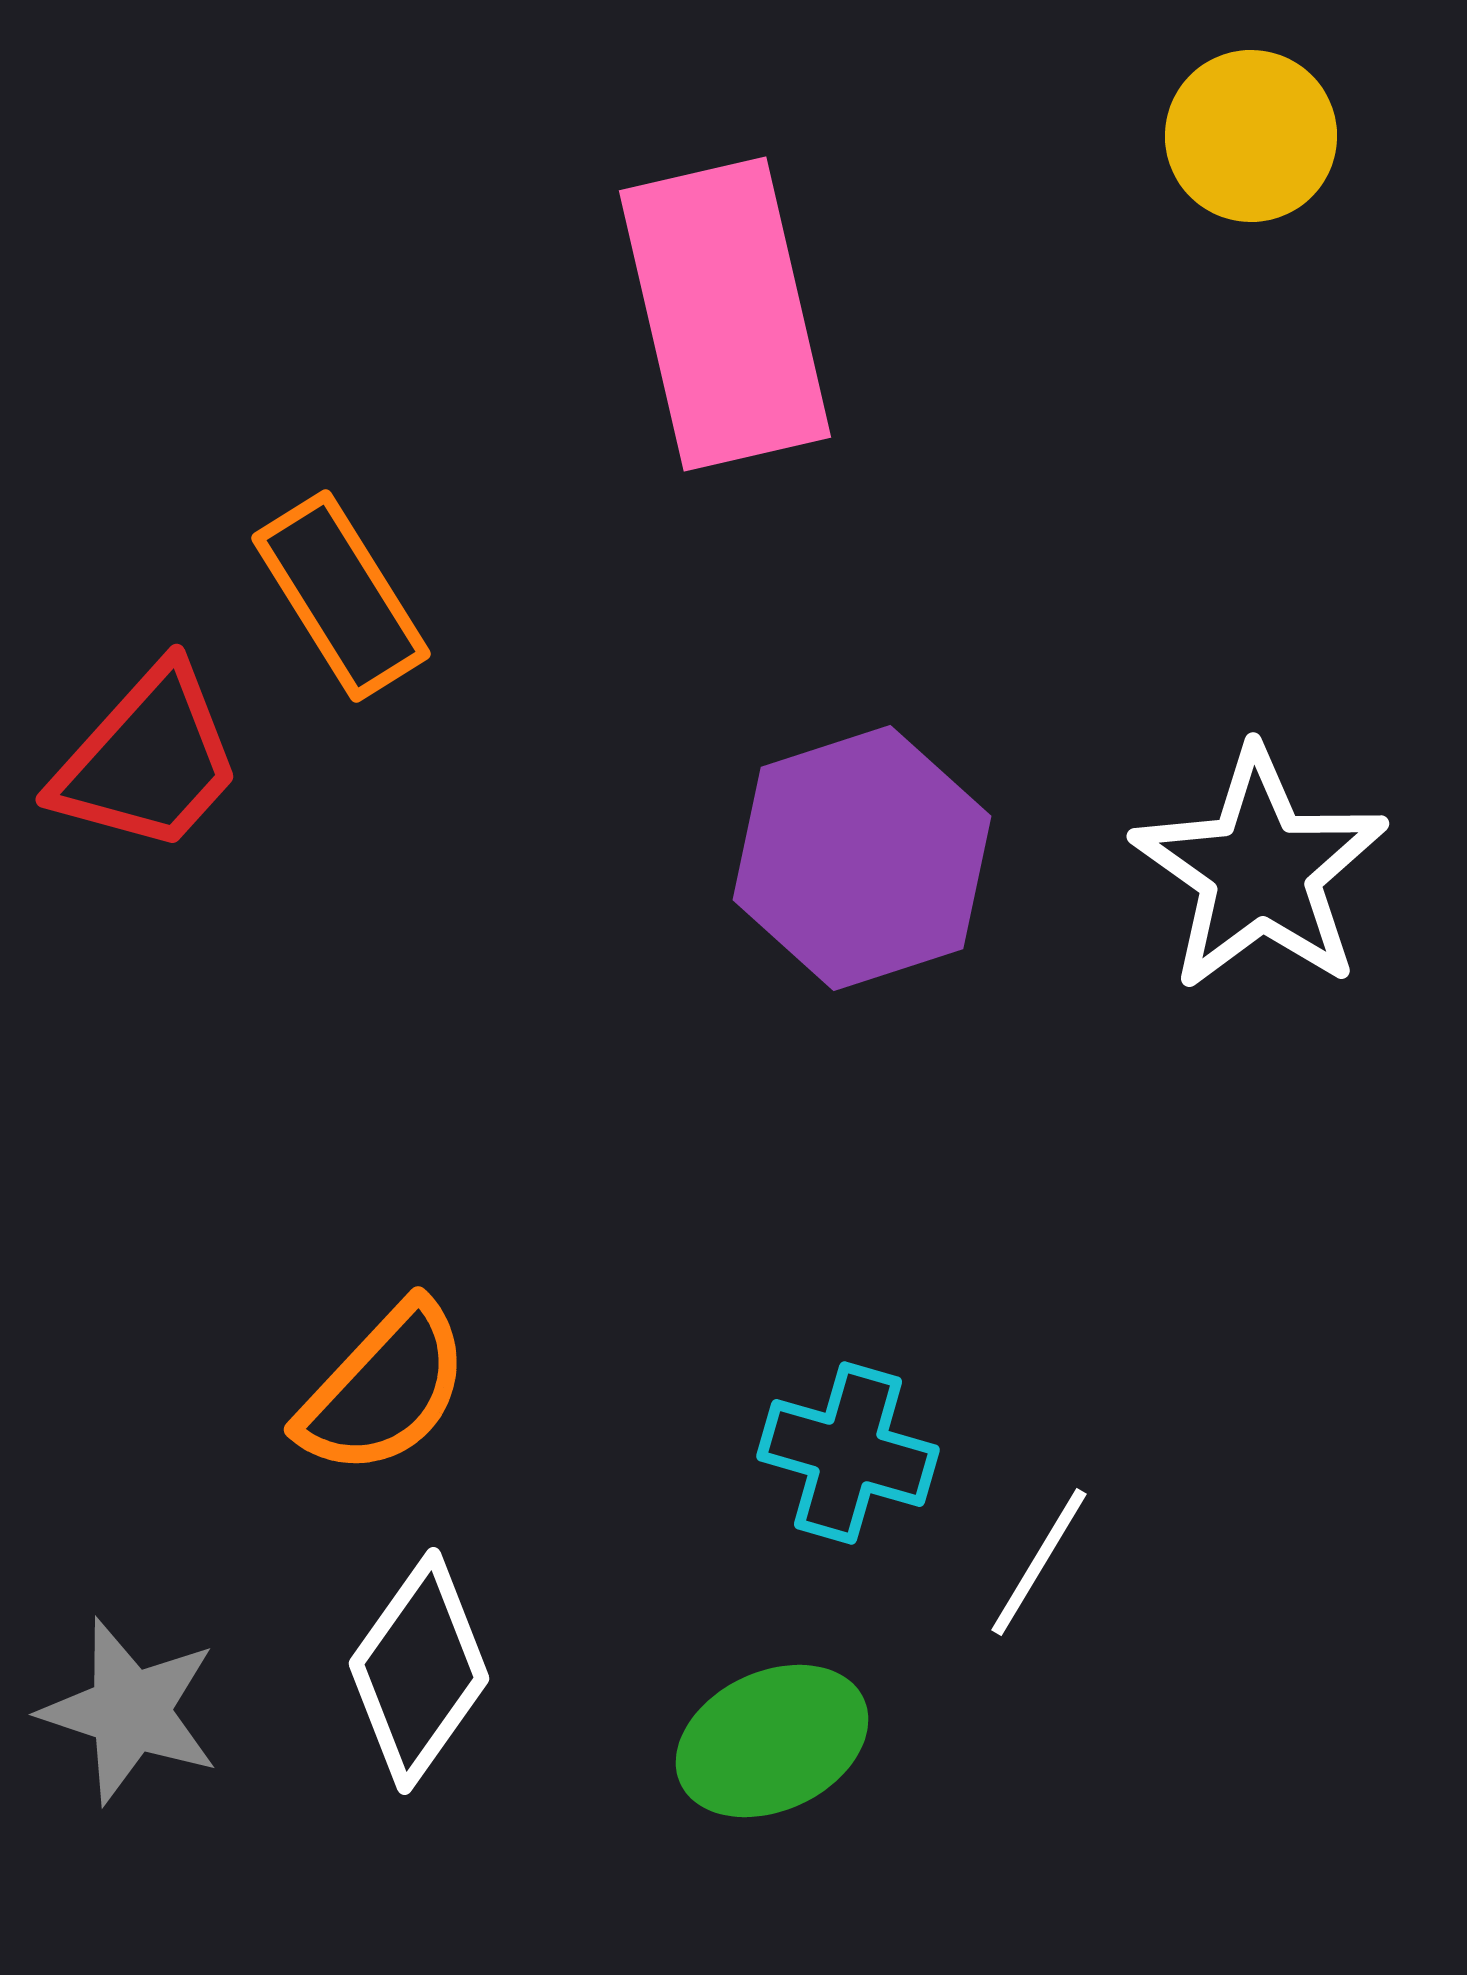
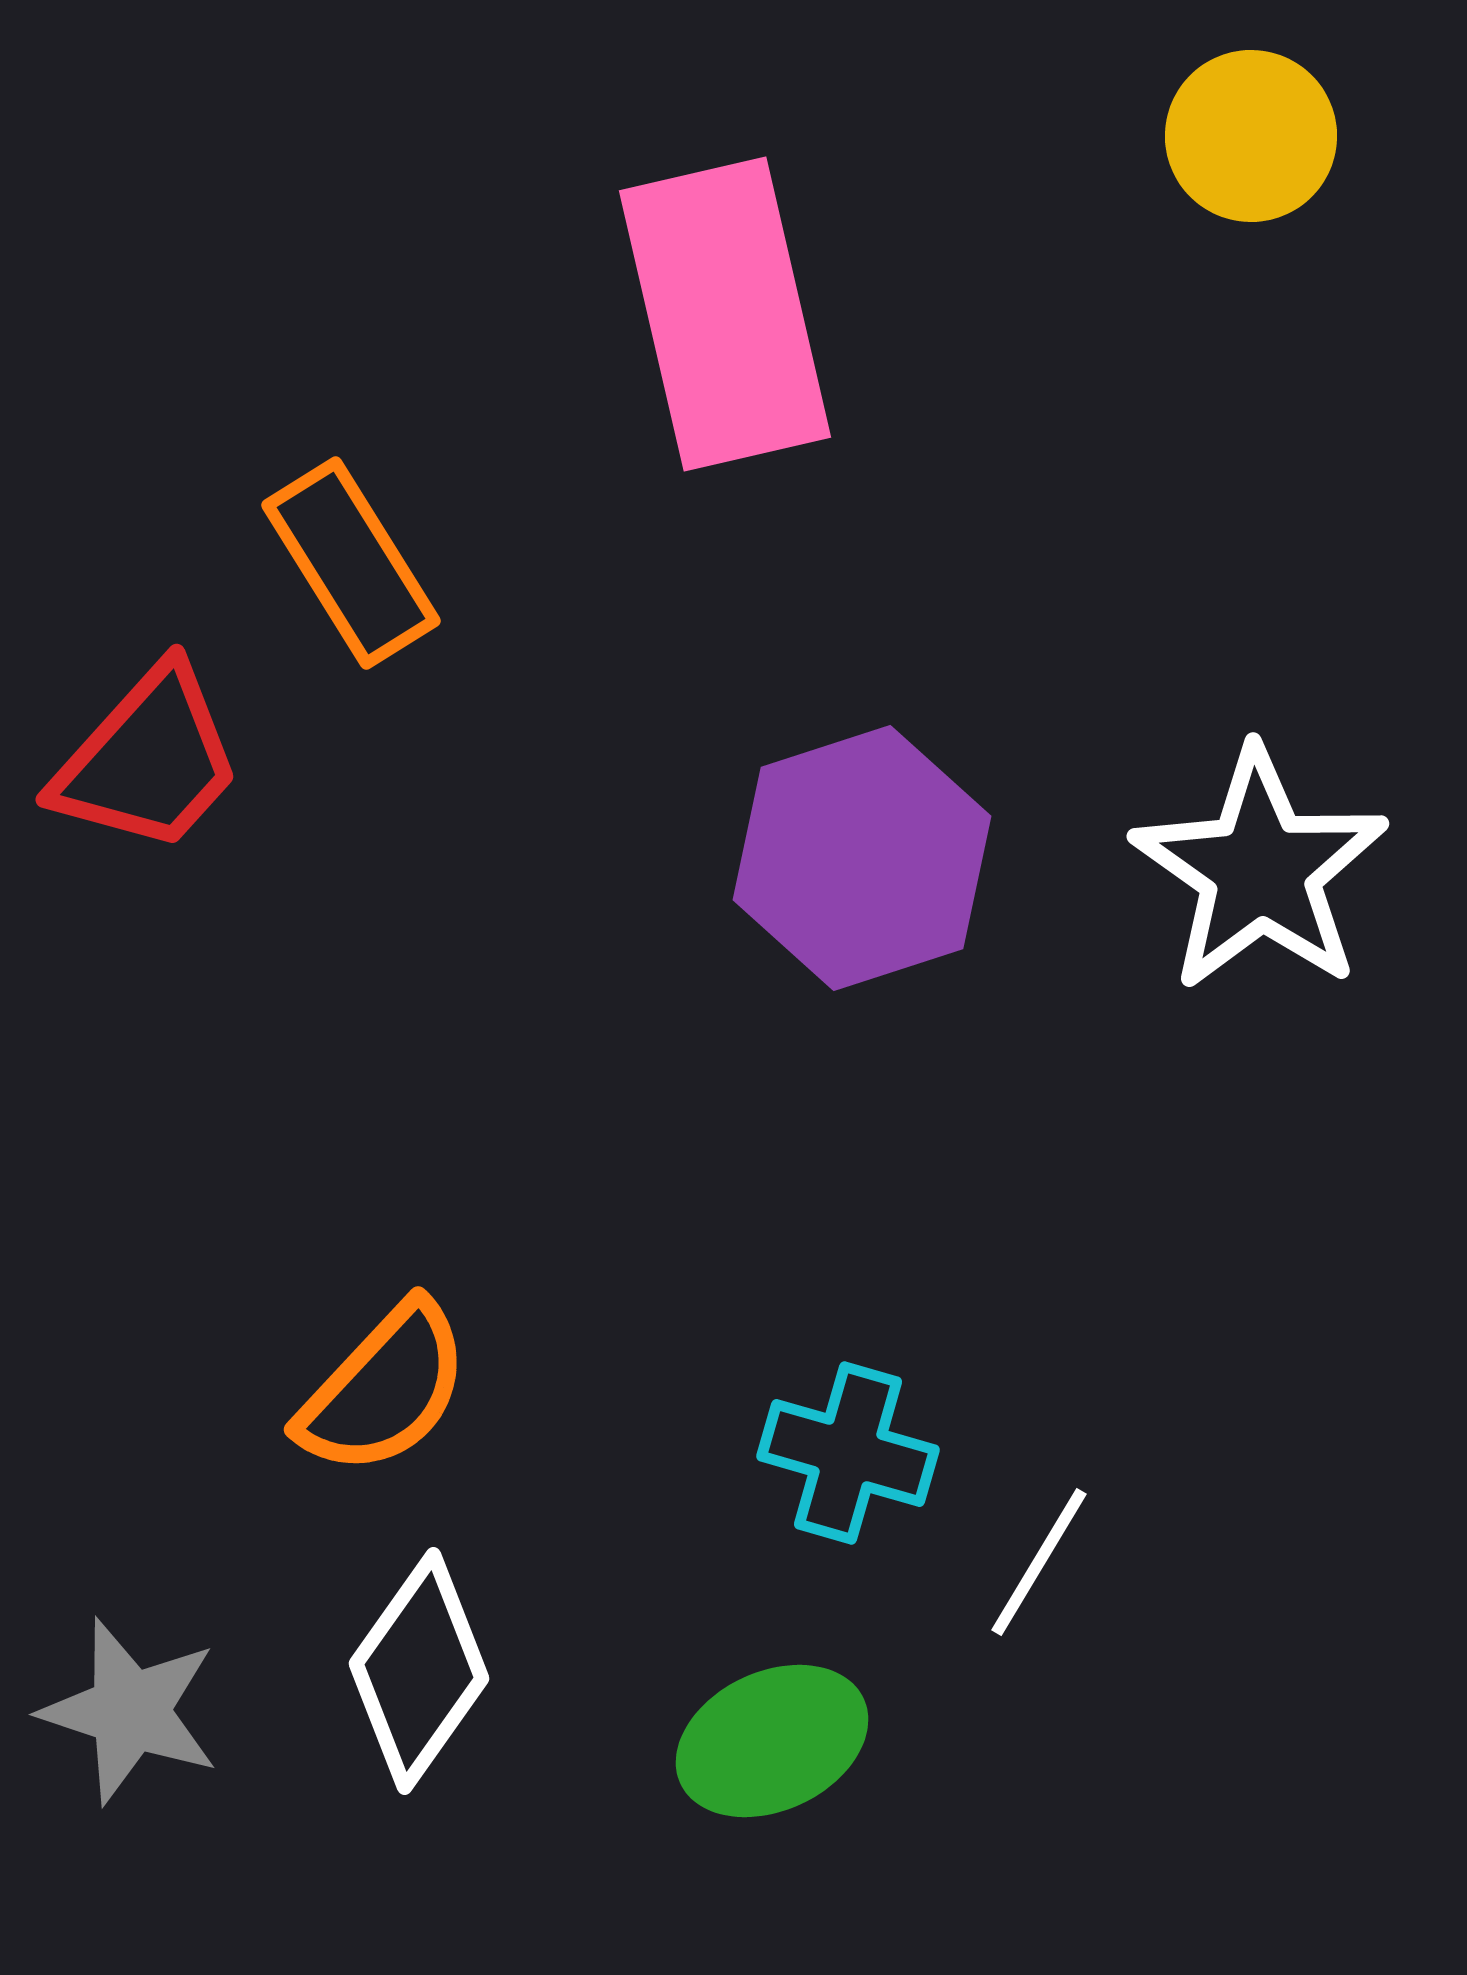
orange rectangle: moved 10 px right, 33 px up
